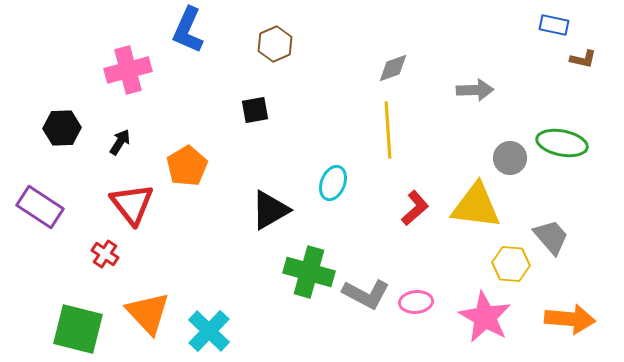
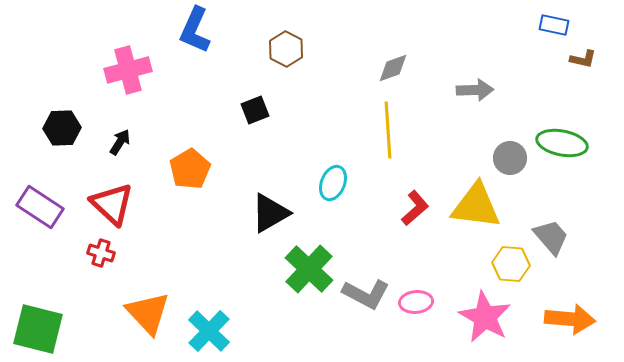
blue L-shape: moved 7 px right
brown hexagon: moved 11 px right, 5 px down; rotated 8 degrees counterclockwise
black square: rotated 12 degrees counterclockwise
orange pentagon: moved 3 px right, 3 px down
red triangle: moved 20 px left; rotated 9 degrees counterclockwise
black triangle: moved 3 px down
red cross: moved 4 px left, 1 px up; rotated 16 degrees counterclockwise
green cross: moved 3 px up; rotated 27 degrees clockwise
green square: moved 40 px left
